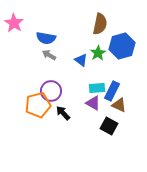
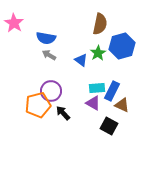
brown triangle: moved 3 px right
